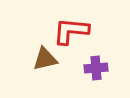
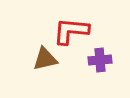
purple cross: moved 4 px right, 8 px up
